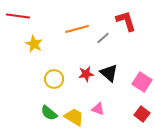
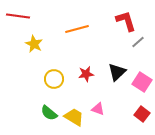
gray line: moved 35 px right, 4 px down
black triangle: moved 8 px right, 1 px up; rotated 36 degrees clockwise
